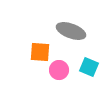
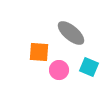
gray ellipse: moved 2 px down; rotated 20 degrees clockwise
orange square: moved 1 px left
